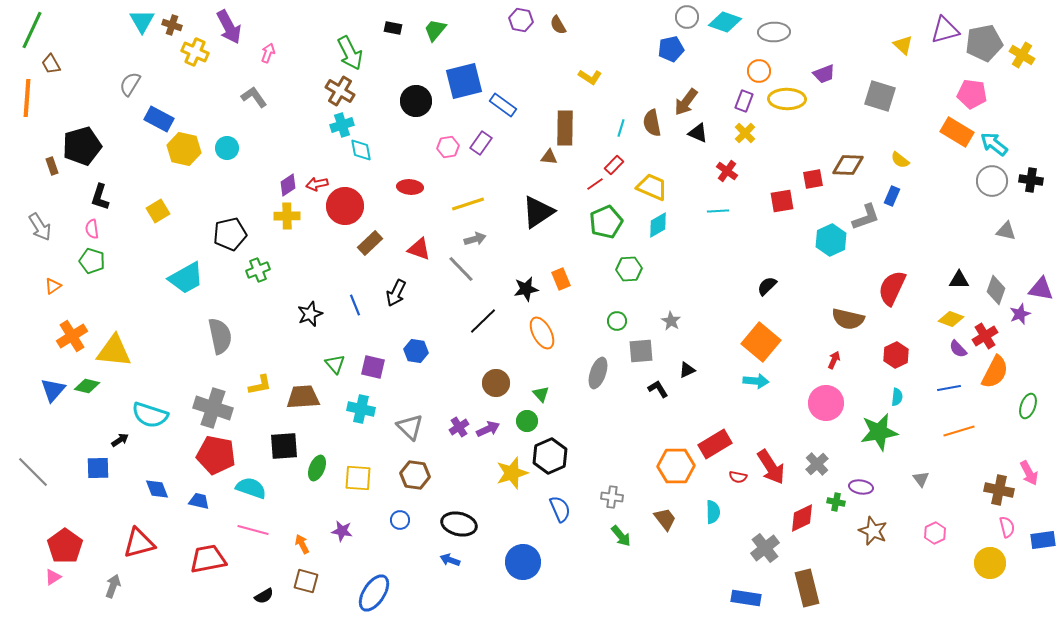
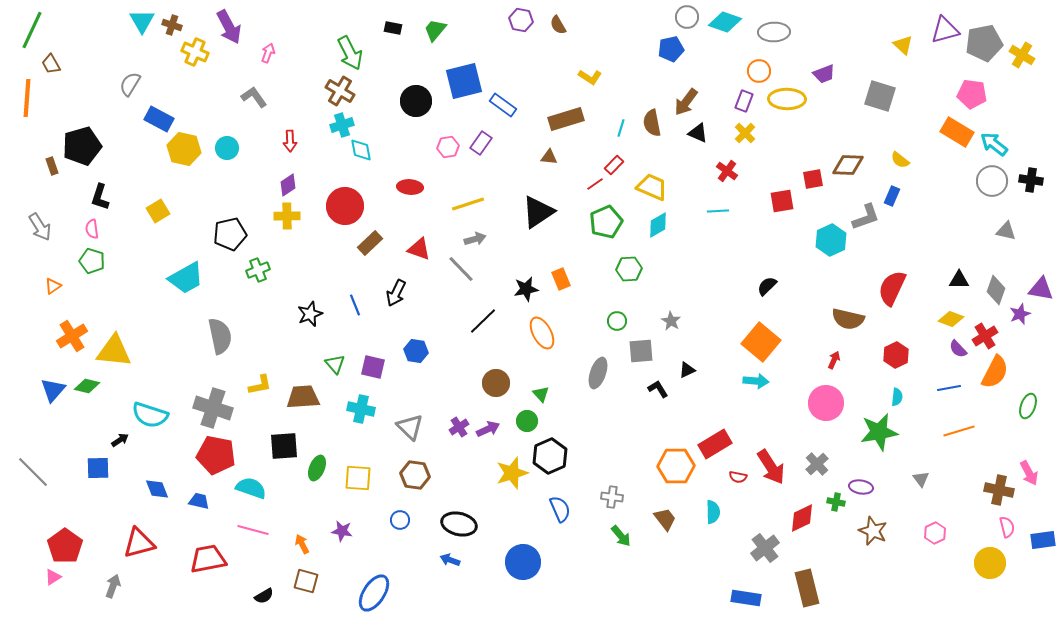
brown rectangle at (565, 128): moved 1 px right, 9 px up; rotated 72 degrees clockwise
red arrow at (317, 184): moved 27 px left, 43 px up; rotated 80 degrees counterclockwise
